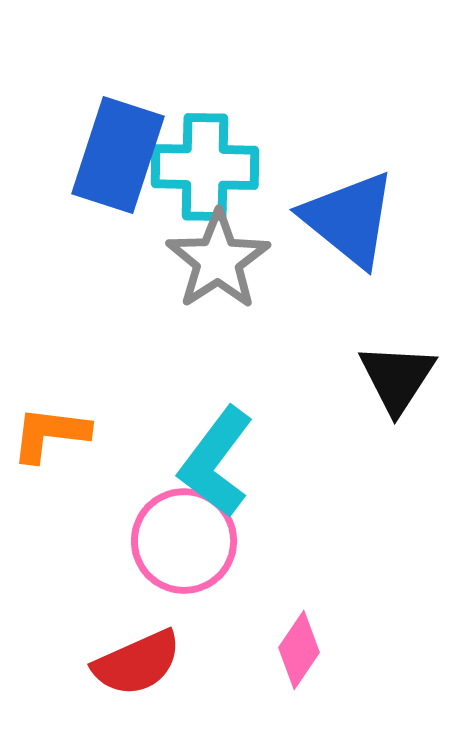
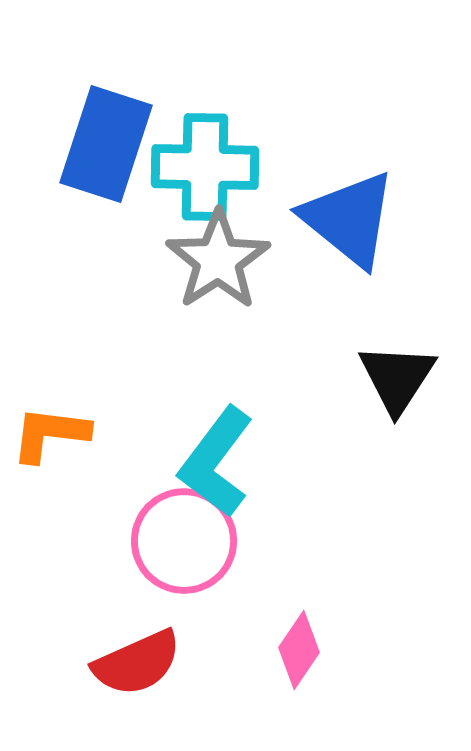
blue rectangle: moved 12 px left, 11 px up
